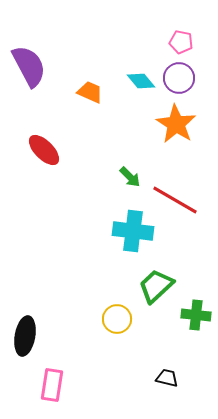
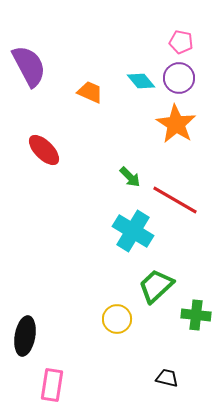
cyan cross: rotated 24 degrees clockwise
